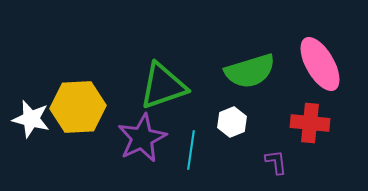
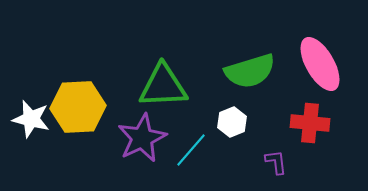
green triangle: rotated 16 degrees clockwise
cyan line: rotated 33 degrees clockwise
